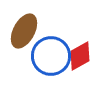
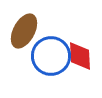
red diamond: rotated 64 degrees counterclockwise
